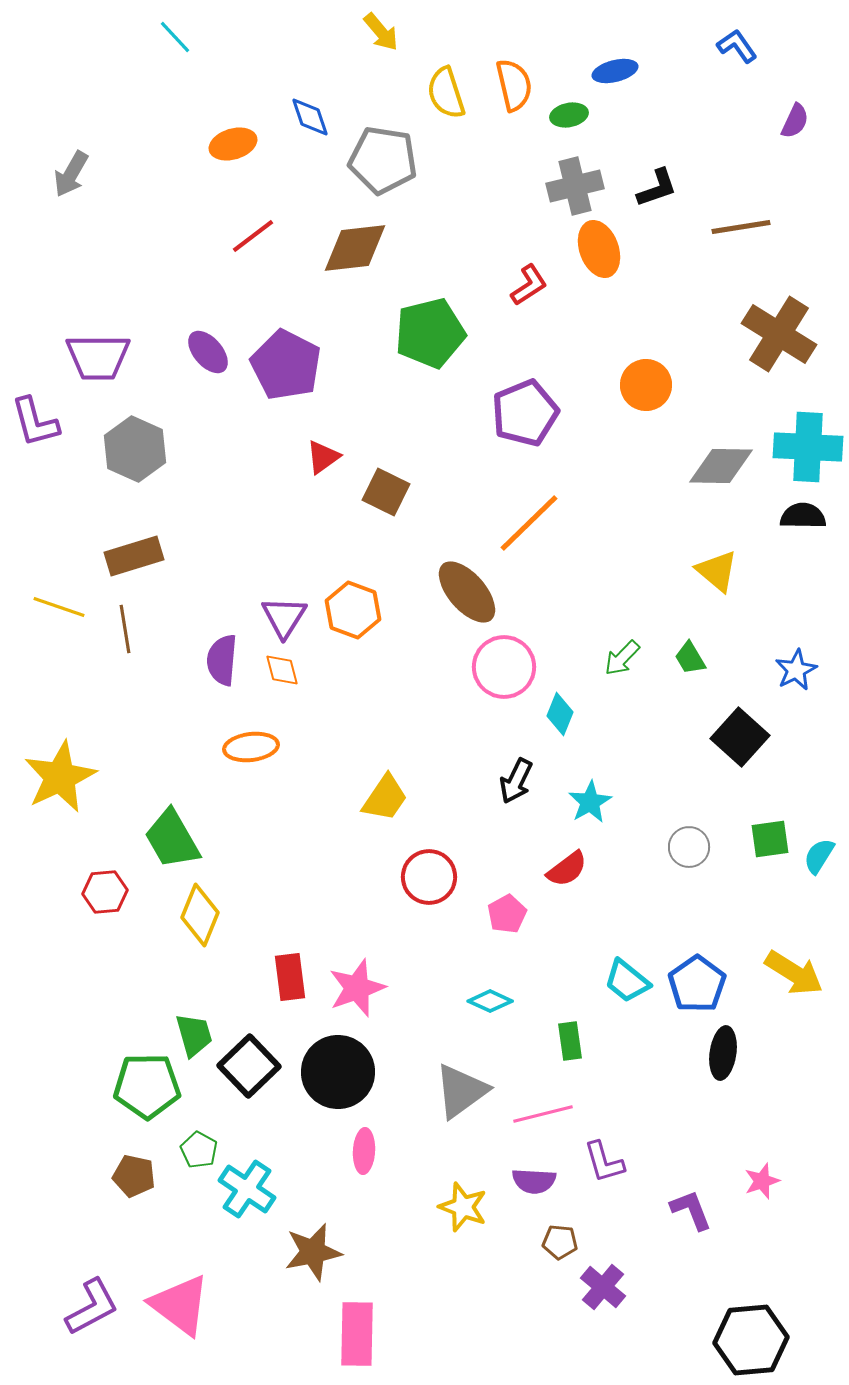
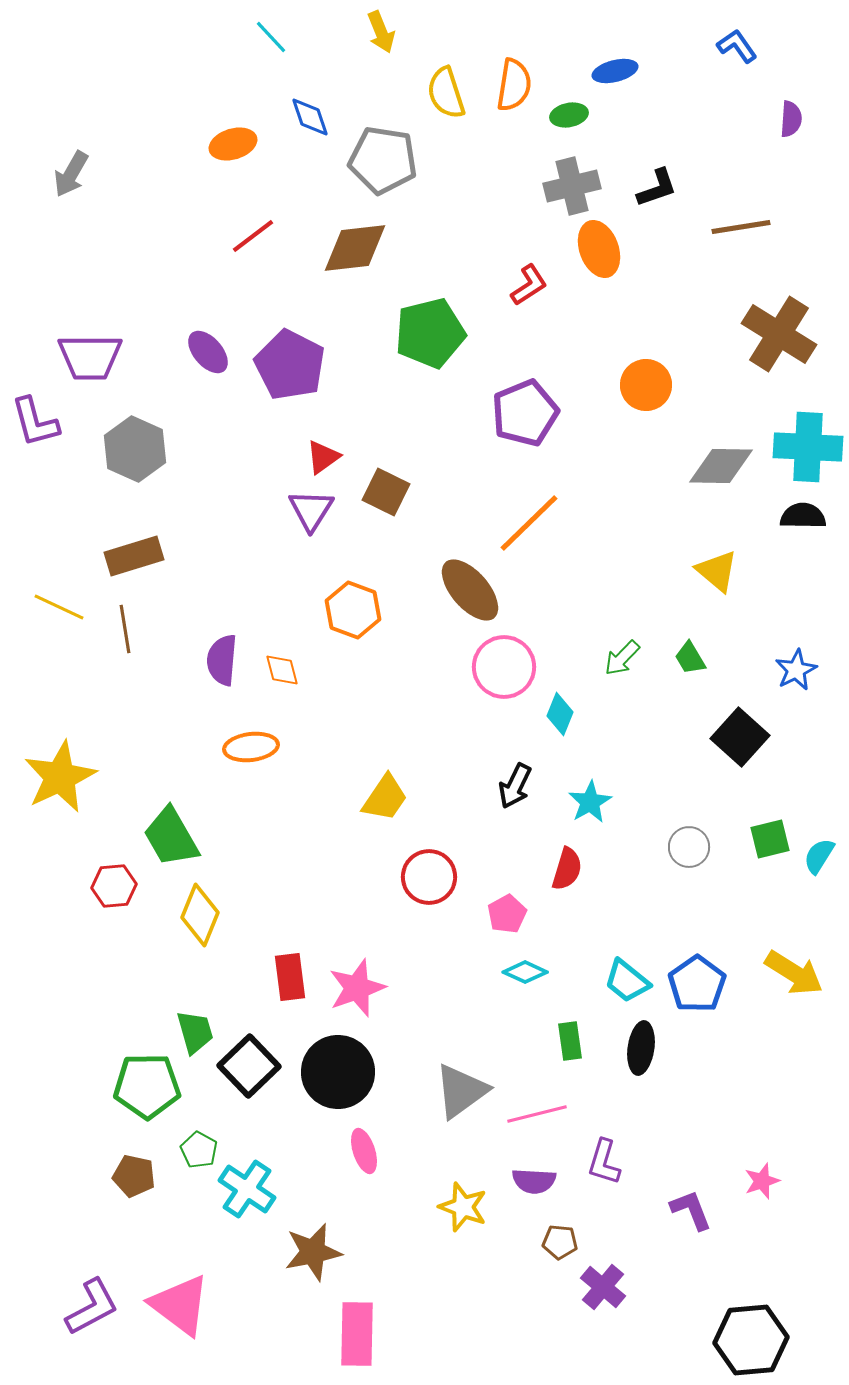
yellow arrow at (381, 32): rotated 18 degrees clockwise
cyan line at (175, 37): moved 96 px right
orange semicircle at (514, 85): rotated 22 degrees clockwise
purple semicircle at (795, 121): moved 4 px left, 2 px up; rotated 21 degrees counterclockwise
gray cross at (575, 186): moved 3 px left
purple trapezoid at (98, 357): moved 8 px left
purple pentagon at (286, 365): moved 4 px right
brown ellipse at (467, 592): moved 3 px right, 2 px up
yellow line at (59, 607): rotated 6 degrees clockwise
purple triangle at (284, 617): moved 27 px right, 107 px up
black arrow at (516, 781): moved 1 px left, 5 px down
green trapezoid at (172, 839): moved 1 px left, 2 px up
green square at (770, 839): rotated 6 degrees counterclockwise
red semicircle at (567, 869): rotated 36 degrees counterclockwise
red hexagon at (105, 892): moved 9 px right, 6 px up
cyan diamond at (490, 1001): moved 35 px right, 29 px up
green trapezoid at (194, 1035): moved 1 px right, 3 px up
black ellipse at (723, 1053): moved 82 px left, 5 px up
pink line at (543, 1114): moved 6 px left
pink ellipse at (364, 1151): rotated 21 degrees counterclockwise
purple L-shape at (604, 1162): rotated 33 degrees clockwise
